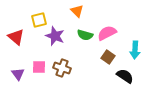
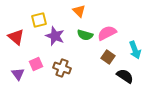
orange triangle: moved 2 px right
cyan arrow: rotated 24 degrees counterclockwise
pink square: moved 3 px left, 3 px up; rotated 24 degrees counterclockwise
